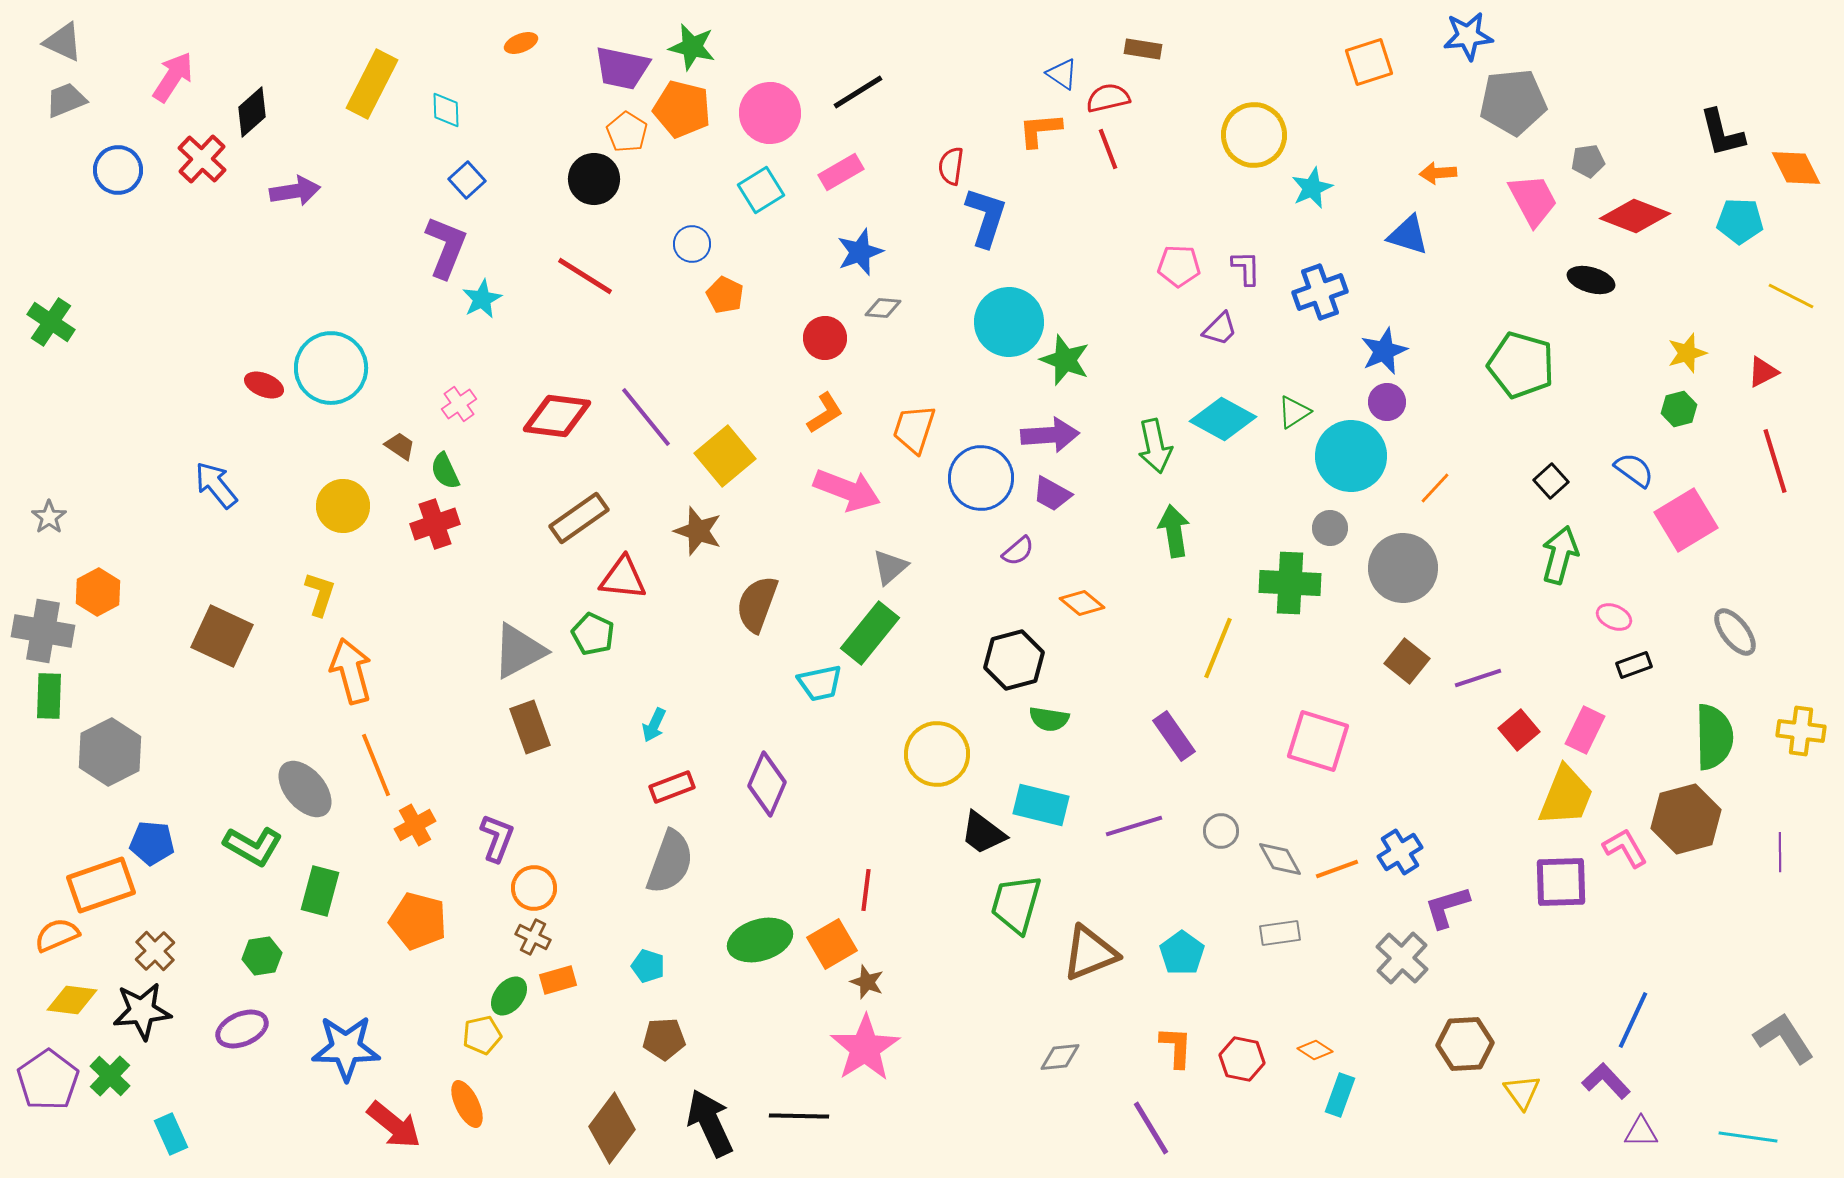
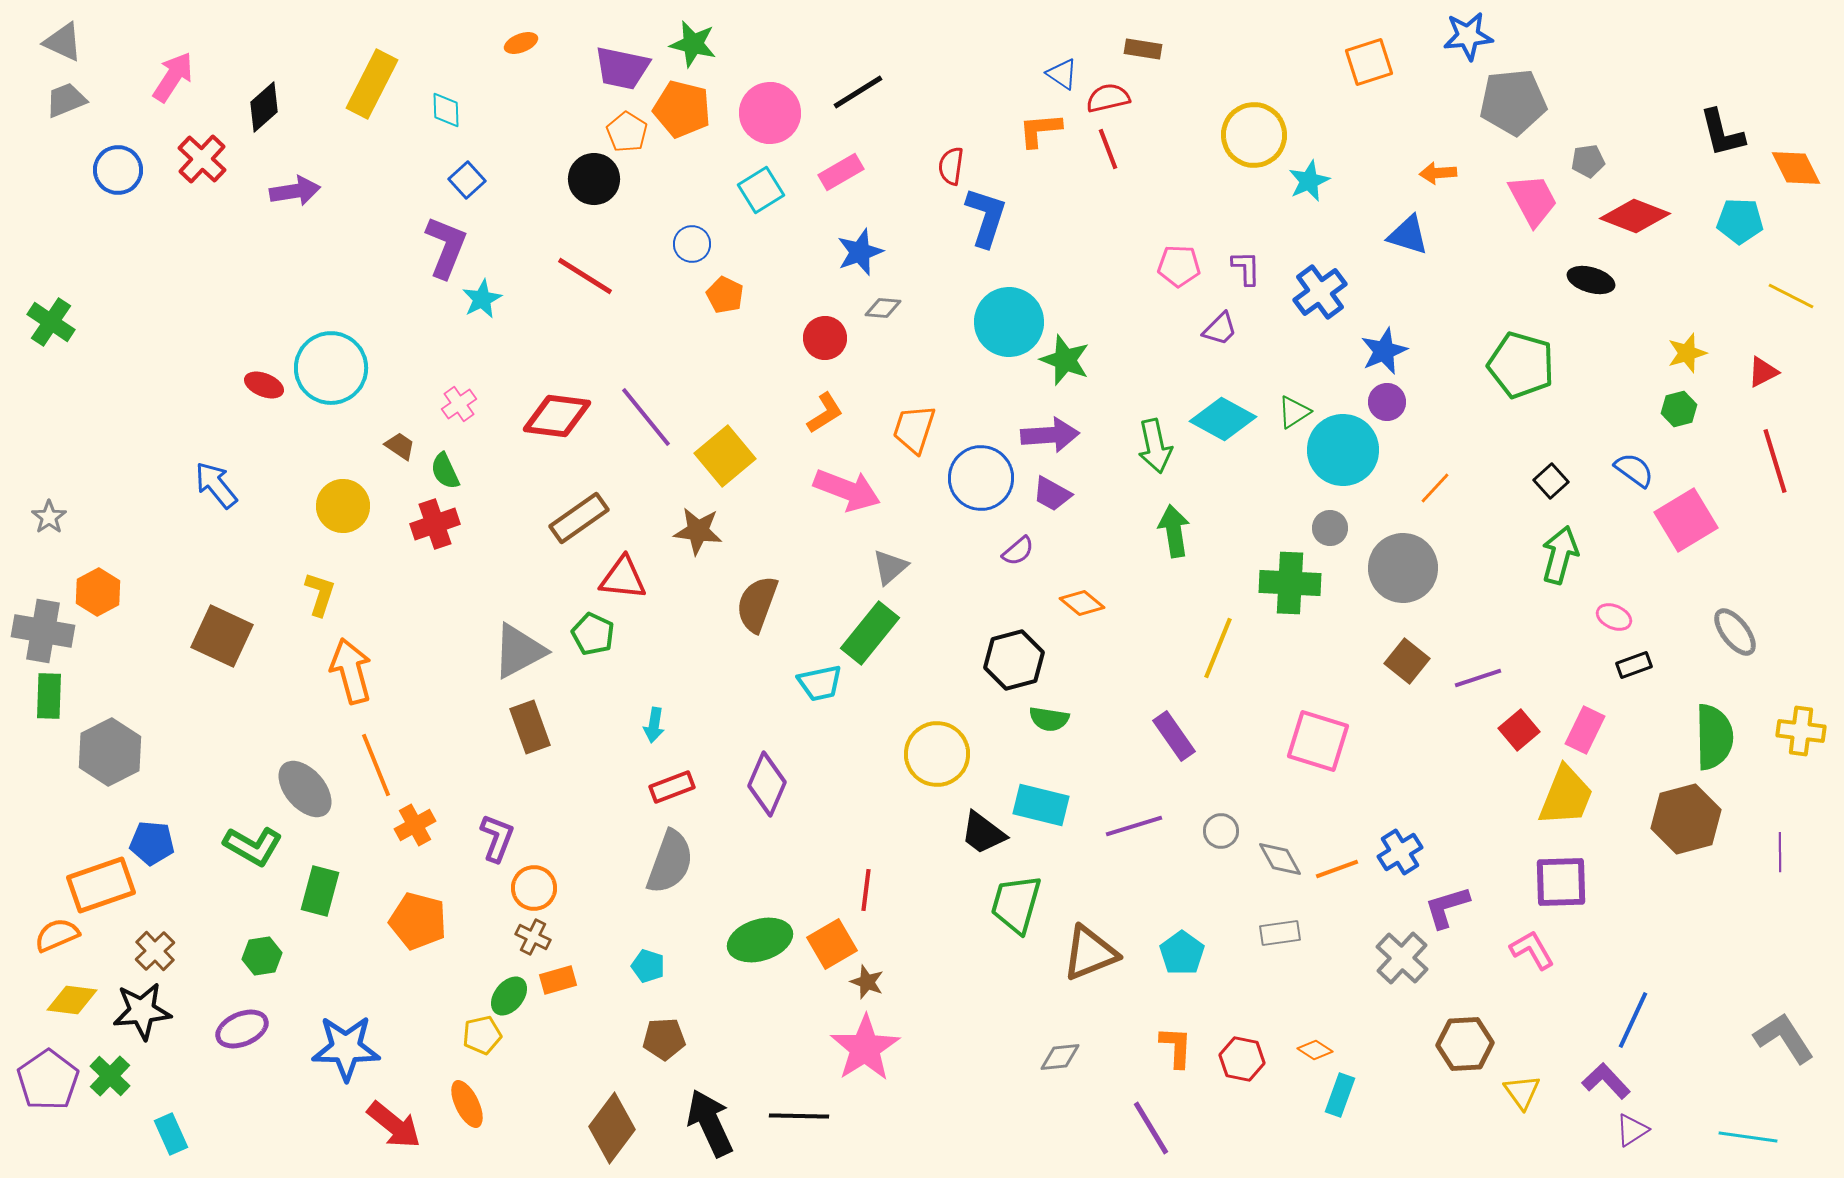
green star at (692, 47): moved 1 px right, 3 px up
black diamond at (252, 112): moved 12 px right, 5 px up
cyan star at (1312, 188): moved 3 px left, 7 px up
blue cross at (1320, 292): rotated 16 degrees counterclockwise
cyan circle at (1351, 456): moved 8 px left, 6 px up
brown star at (698, 531): rotated 12 degrees counterclockwise
cyan arrow at (654, 725): rotated 16 degrees counterclockwise
pink L-shape at (1625, 848): moved 93 px left, 102 px down
purple triangle at (1641, 1132): moved 9 px left, 2 px up; rotated 33 degrees counterclockwise
